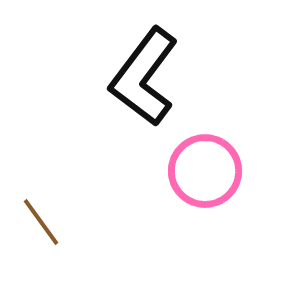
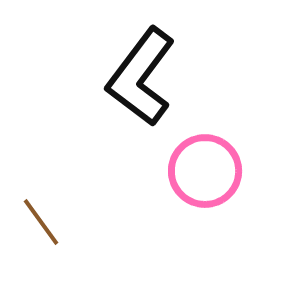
black L-shape: moved 3 px left
